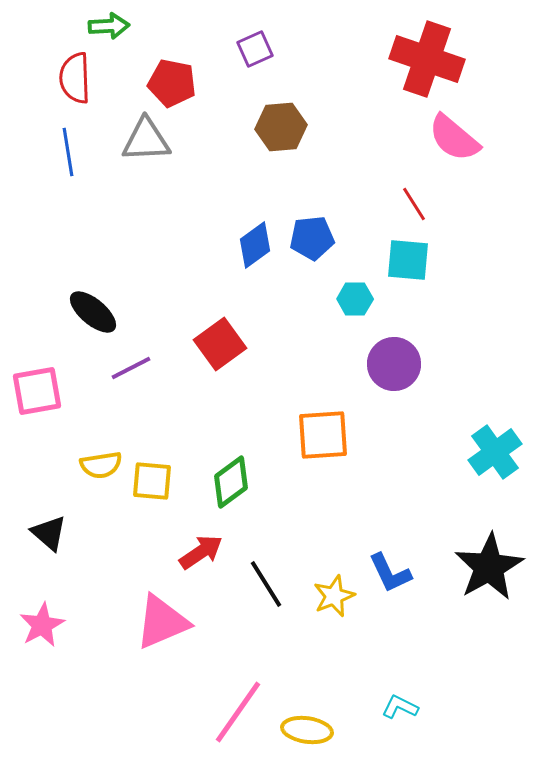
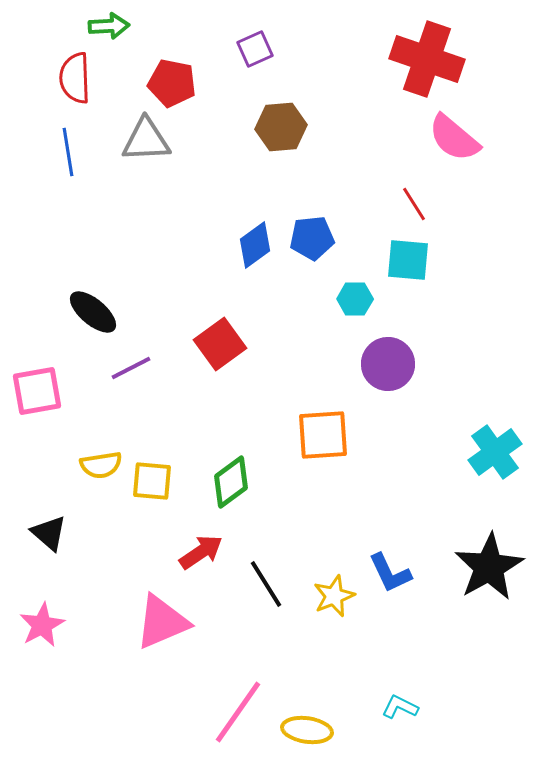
purple circle: moved 6 px left
